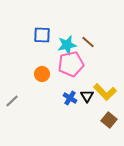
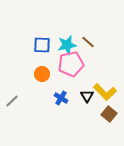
blue square: moved 10 px down
blue cross: moved 9 px left
brown square: moved 6 px up
